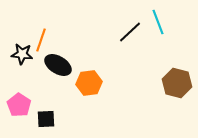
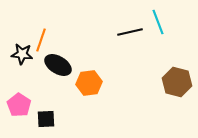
black line: rotated 30 degrees clockwise
brown hexagon: moved 1 px up
